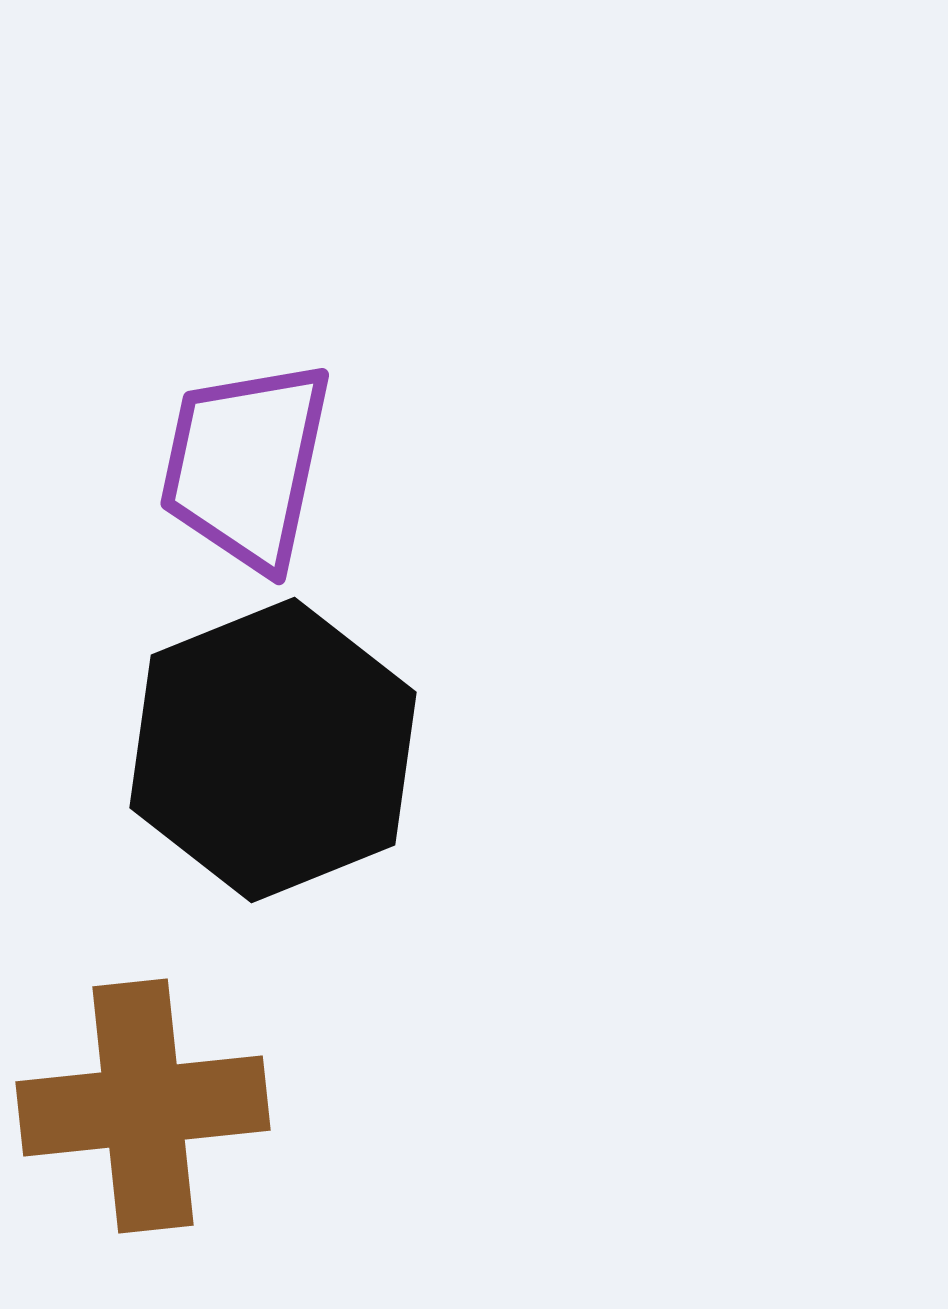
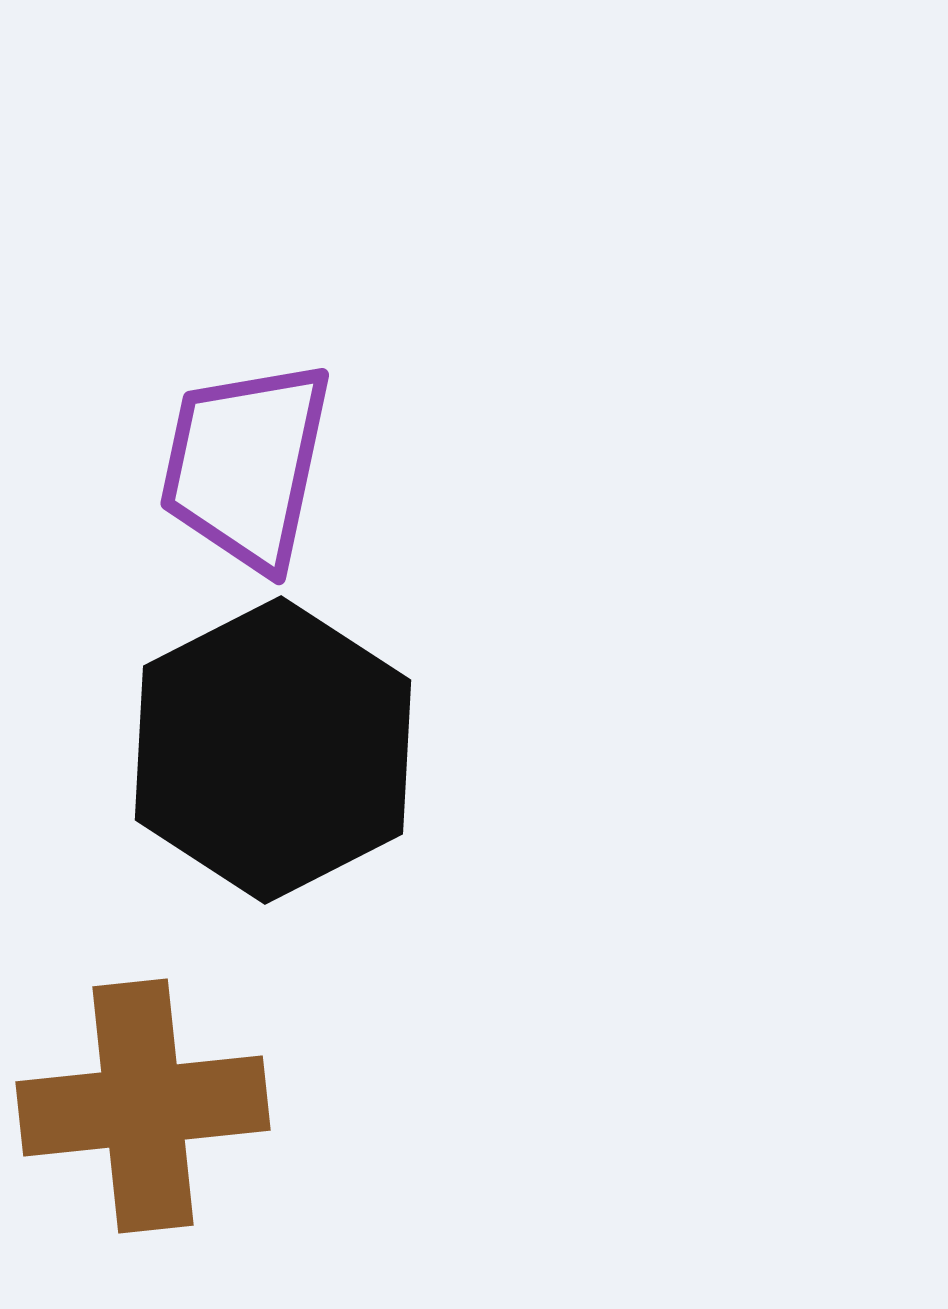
black hexagon: rotated 5 degrees counterclockwise
